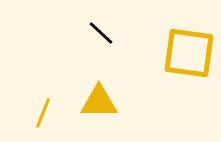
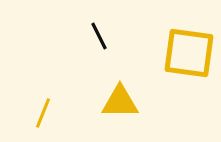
black line: moved 2 px left, 3 px down; rotated 20 degrees clockwise
yellow triangle: moved 21 px right
